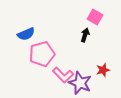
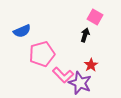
blue semicircle: moved 4 px left, 3 px up
red star: moved 12 px left, 5 px up; rotated 16 degrees counterclockwise
